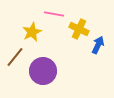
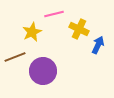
pink line: rotated 24 degrees counterclockwise
brown line: rotated 30 degrees clockwise
